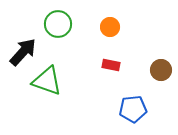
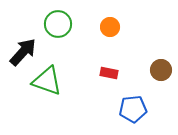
red rectangle: moved 2 px left, 8 px down
